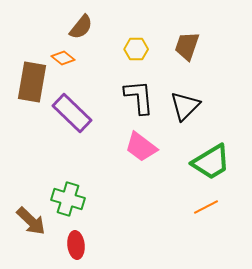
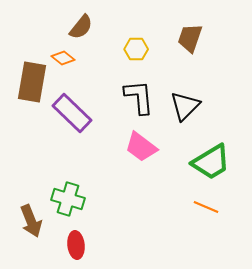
brown trapezoid: moved 3 px right, 8 px up
orange line: rotated 50 degrees clockwise
brown arrow: rotated 24 degrees clockwise
